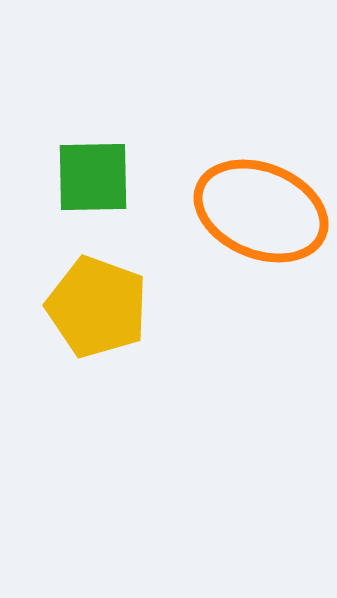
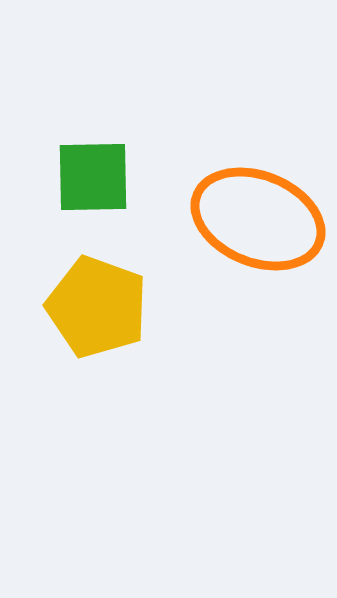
orange ellipse: moved 3 px left, 8 px down
